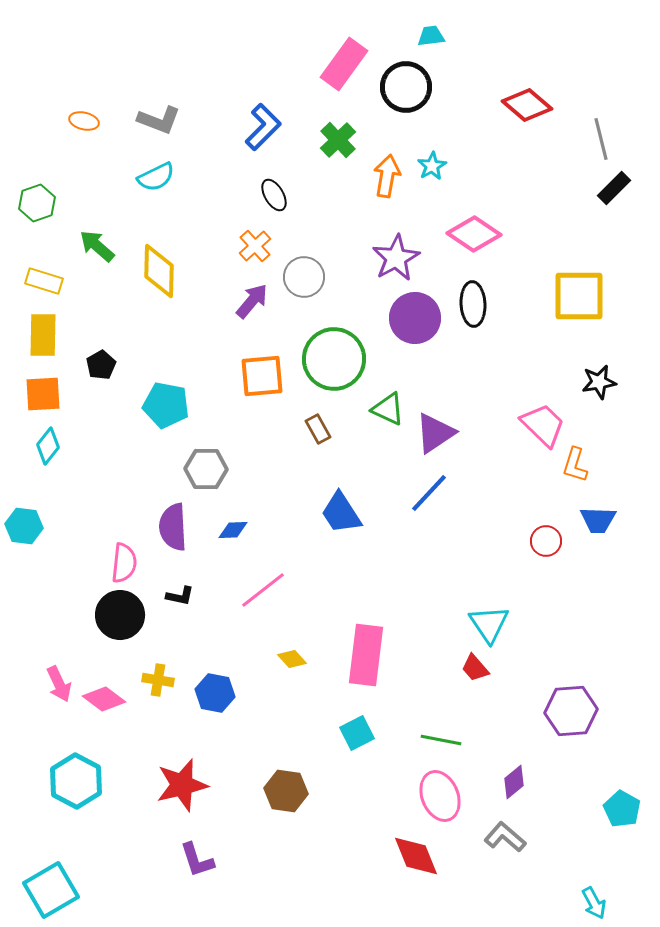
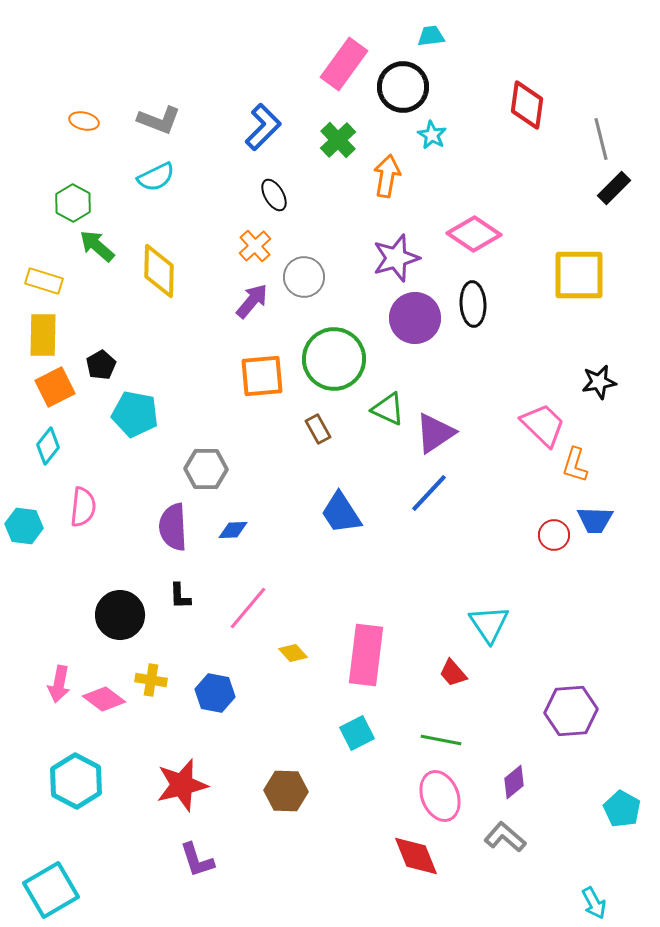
black circle at (406, 87): moved 3 px left
red diamond at (527, 105): rotated 57 degrees clockwise
cyan star at (432, 166): moved 31 px up; rotated 12 degrees counterclockwise
green hexagon at (37, 203): moved 36 px right; rotated 12 degrees counterclockwise
purple star at (396, 258): rotated 12 degrees clockwise
yellow square at (579, 296): moved 21 px up
orange square at (43, 394): moved 12 px right, 7 px up; rotated 24 degrees counterclockwise
cyan pentagon at (166, 405): moved 31 px left, 9 px down
blue trapezoid at (598, 520): moved 3 px left
red circle at (546, 541): moved 8 px right, 6 px up
pink semicircle at (124, 563): moved 41 px left, 56 px up
pink line at (263, 590): moved 15 px left, 18 px down; rotated 12 degrees counterclockwise
black L-shape at (180, 596): rotated 76 degrees clockwise
yellow diamond at (292, 659): moved 1 px right, 6 px up
red trapezoid at (475, 668): moved 22 px left, 5 px down
yellow cross at (158, 680): moved 7 px left
pink arrow at (59, 684): rotated 36 degrees clockwise
brown hexagon at (286, 791): rotated 6 degrees counterclockwise
